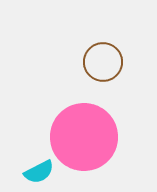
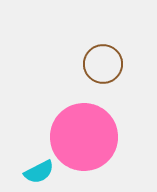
brown circle: moved 2 px down
